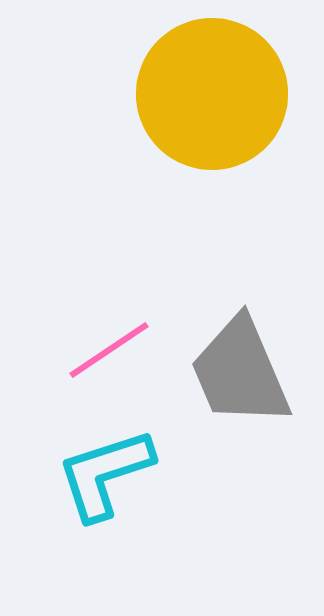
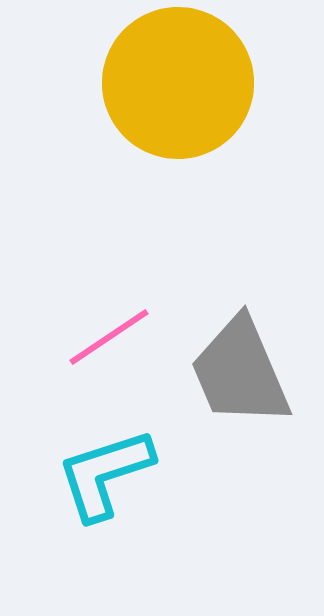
yellow circle: moved 34 px left, 11 px up
pink line: moved 13 px up
